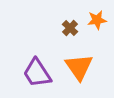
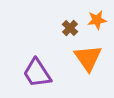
orange triangle: moved 9 px right, 9 px up
